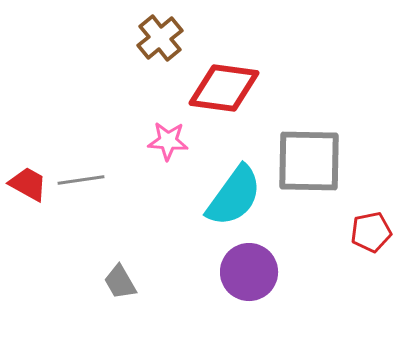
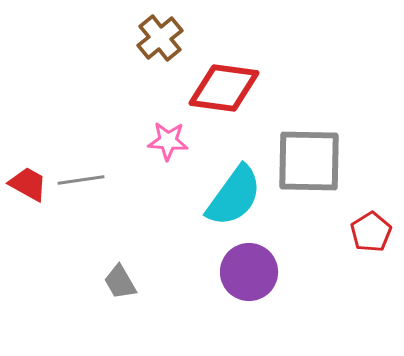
red pentagon: rotated 21 degrees counterclockwise
